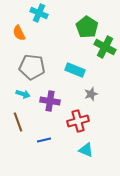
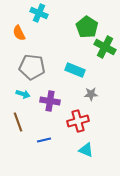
gray star: rotated 16 degrees clockwise
